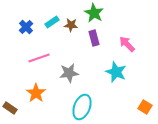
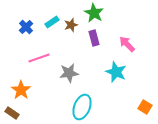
brown star: rotated 24 degrees counterclockwise
orange star: moved 15 px left, 3 px up
brown rectangle: moved 2 px right, 5 px down
